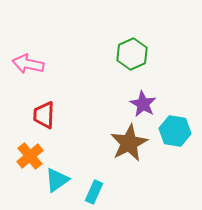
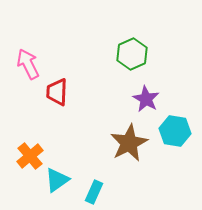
pink arrow: rotated 52 degrees clockwise
purple star: moved 3 px right, 5 px up
red trapezoid: moved 13 px right, 23 px up
